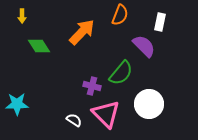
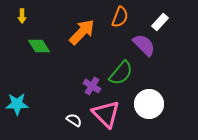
orange semicircle: moved 2 px down
white rectangle: rotated 30 degrees clockwise
purple semicircle: moved 1 px up
purple cross: rotated 18 degrees clockwise
